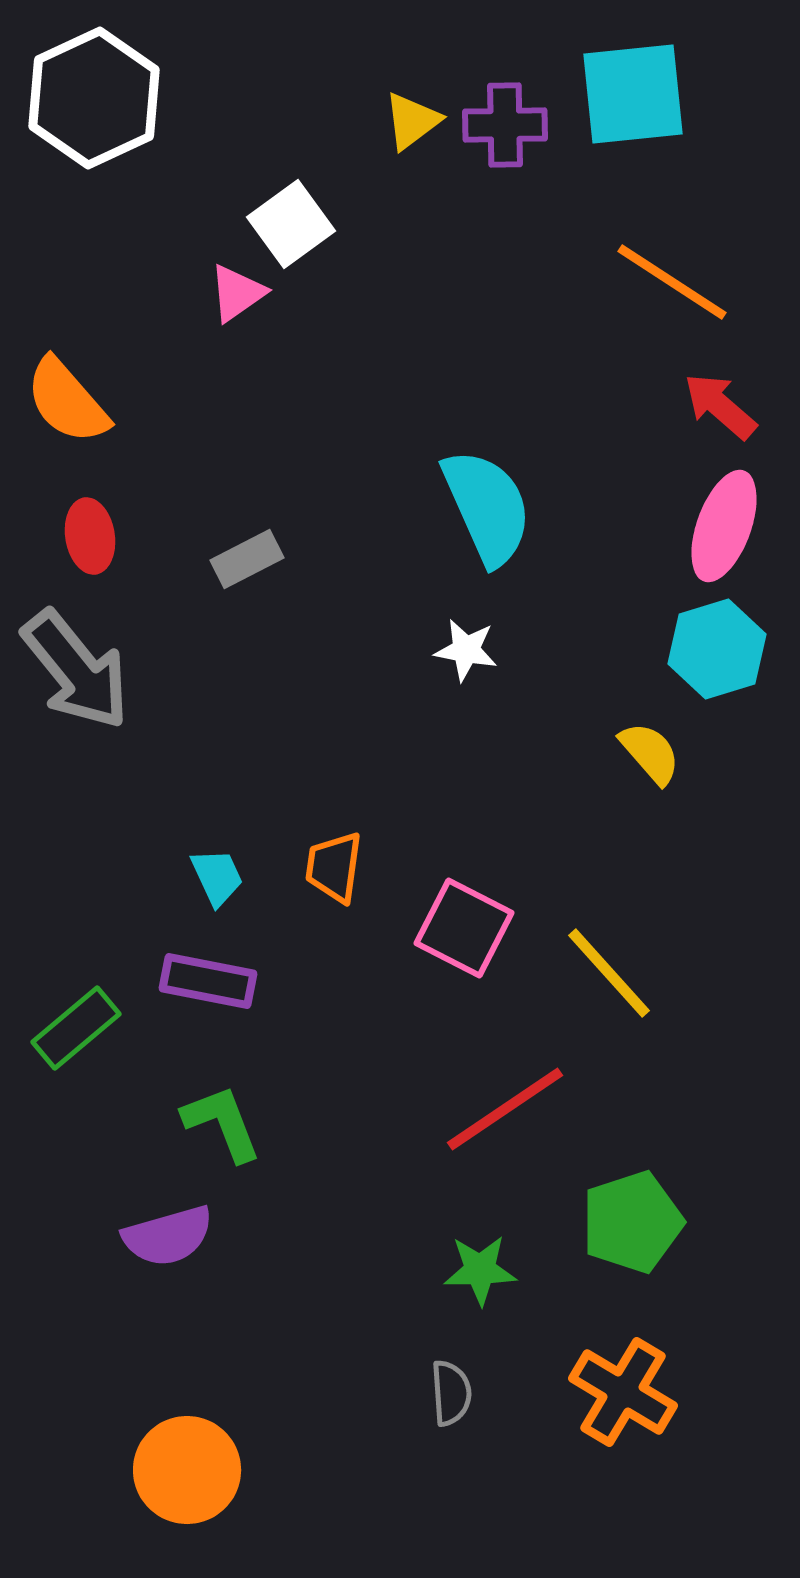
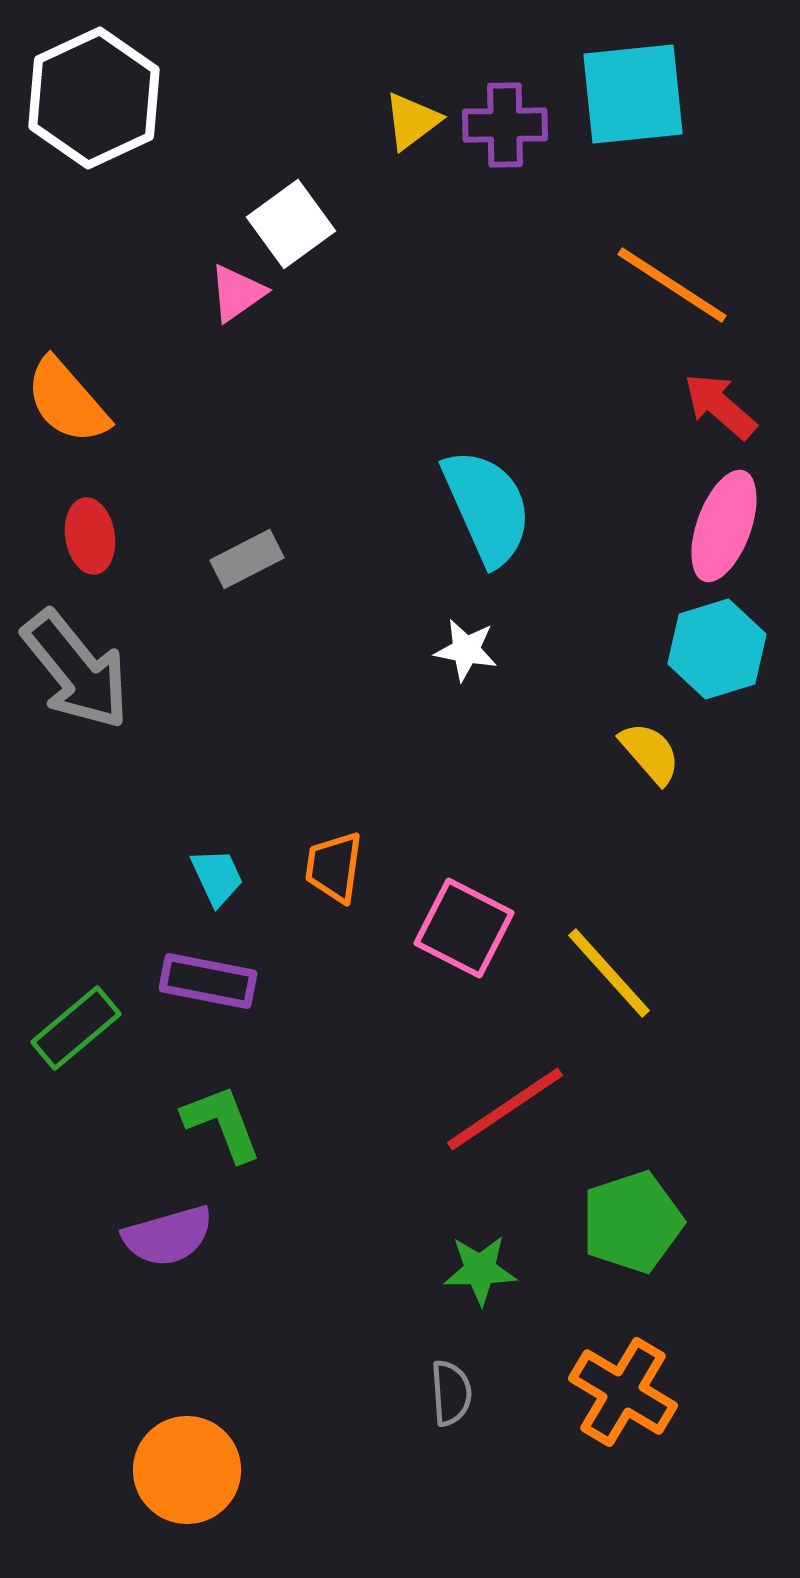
orange line: moved 3 px down
